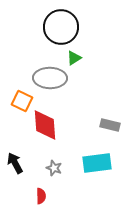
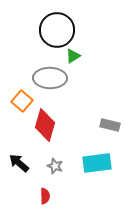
black circle: moved 4 px left, 3 px down
green triangle: moved 1 px left, 2 px up
orange square: rotated 15 degrees clockwise
red diamond: rotated 20 degrees clockwise
black arrow: moved 4 px right; rotated 20 degrees counterclockwise
gray star: moved 1 px right, 2 px up
red semicircle: moved 4 px right
